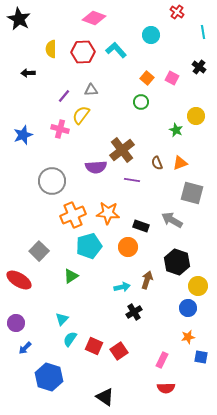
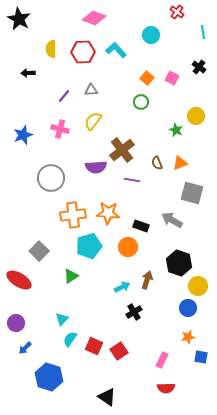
yellow semicircle at (81, 115): moved 12 px right, 6 px down
gray circle at (52, 181): moved 1 px left, 3 px up
orange cross at (73, 215): rotated 15 degrees clockwise
black hexagon at (177, 262): moved 2 px right, 1 px down
cyan arrow at (122, 287): rotated 14 degrees counterclockwise
black triangle at (105, 397): moved 2 px right
